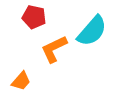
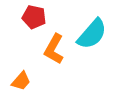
cyan semicircle: moved 3 px down
orange L-shape: rotated 36 degrees counterclockwise
